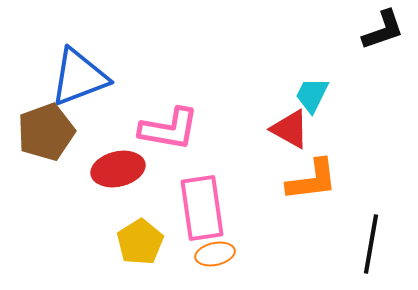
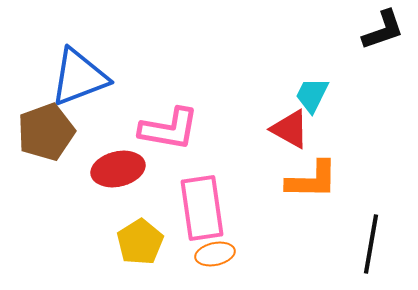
orange L-shape: rotated 8 degrees clockwise
